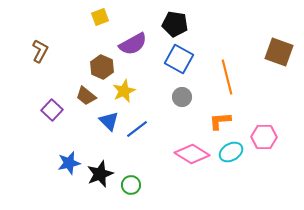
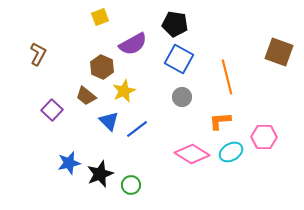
brown L-shape: moved 2 px left, 3 px down
